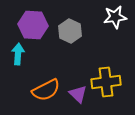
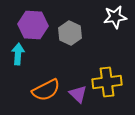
gray hexagon: moved 2 px down
yellow cross: moved 1 px right
